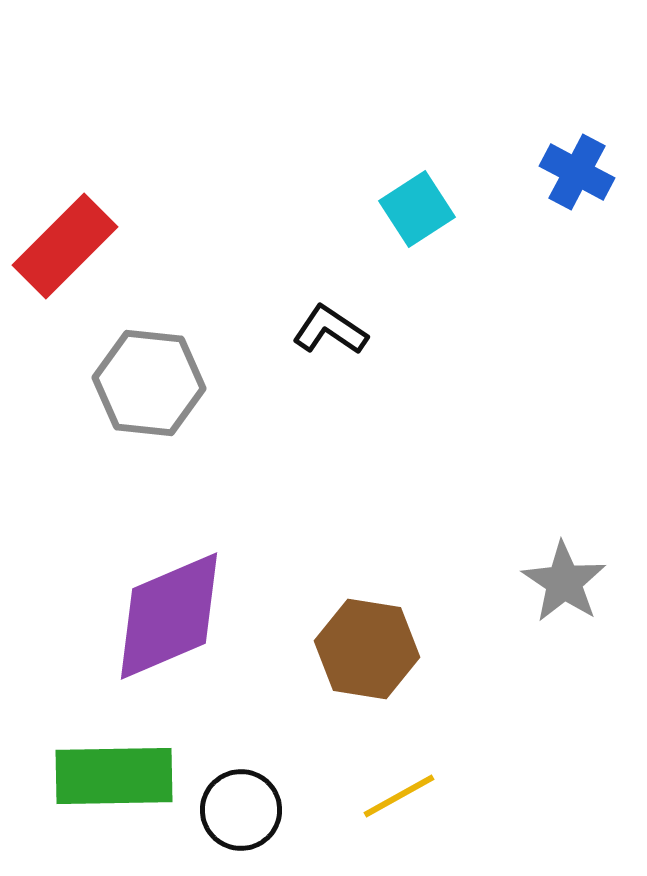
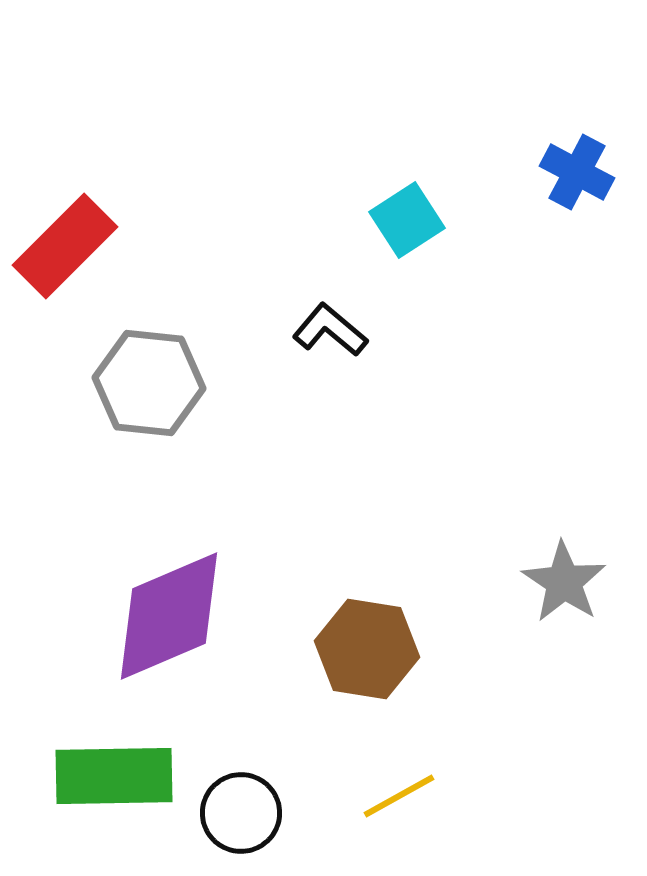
cyan square: moved 10 px left, 11 px down
black L-shape: rotated 6 degrees clockwise
black circle: moved 3 px down
